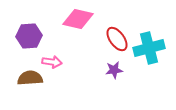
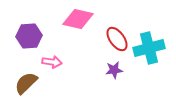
brown semicircle: moved 4 px left, 5 px down; rotated 40 degrees counterclockwise
